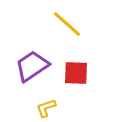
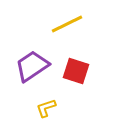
yellow line: rotated 68 degrees counterclockwise
red square: moved 2 px up; rotated 16 degrees clockwise
